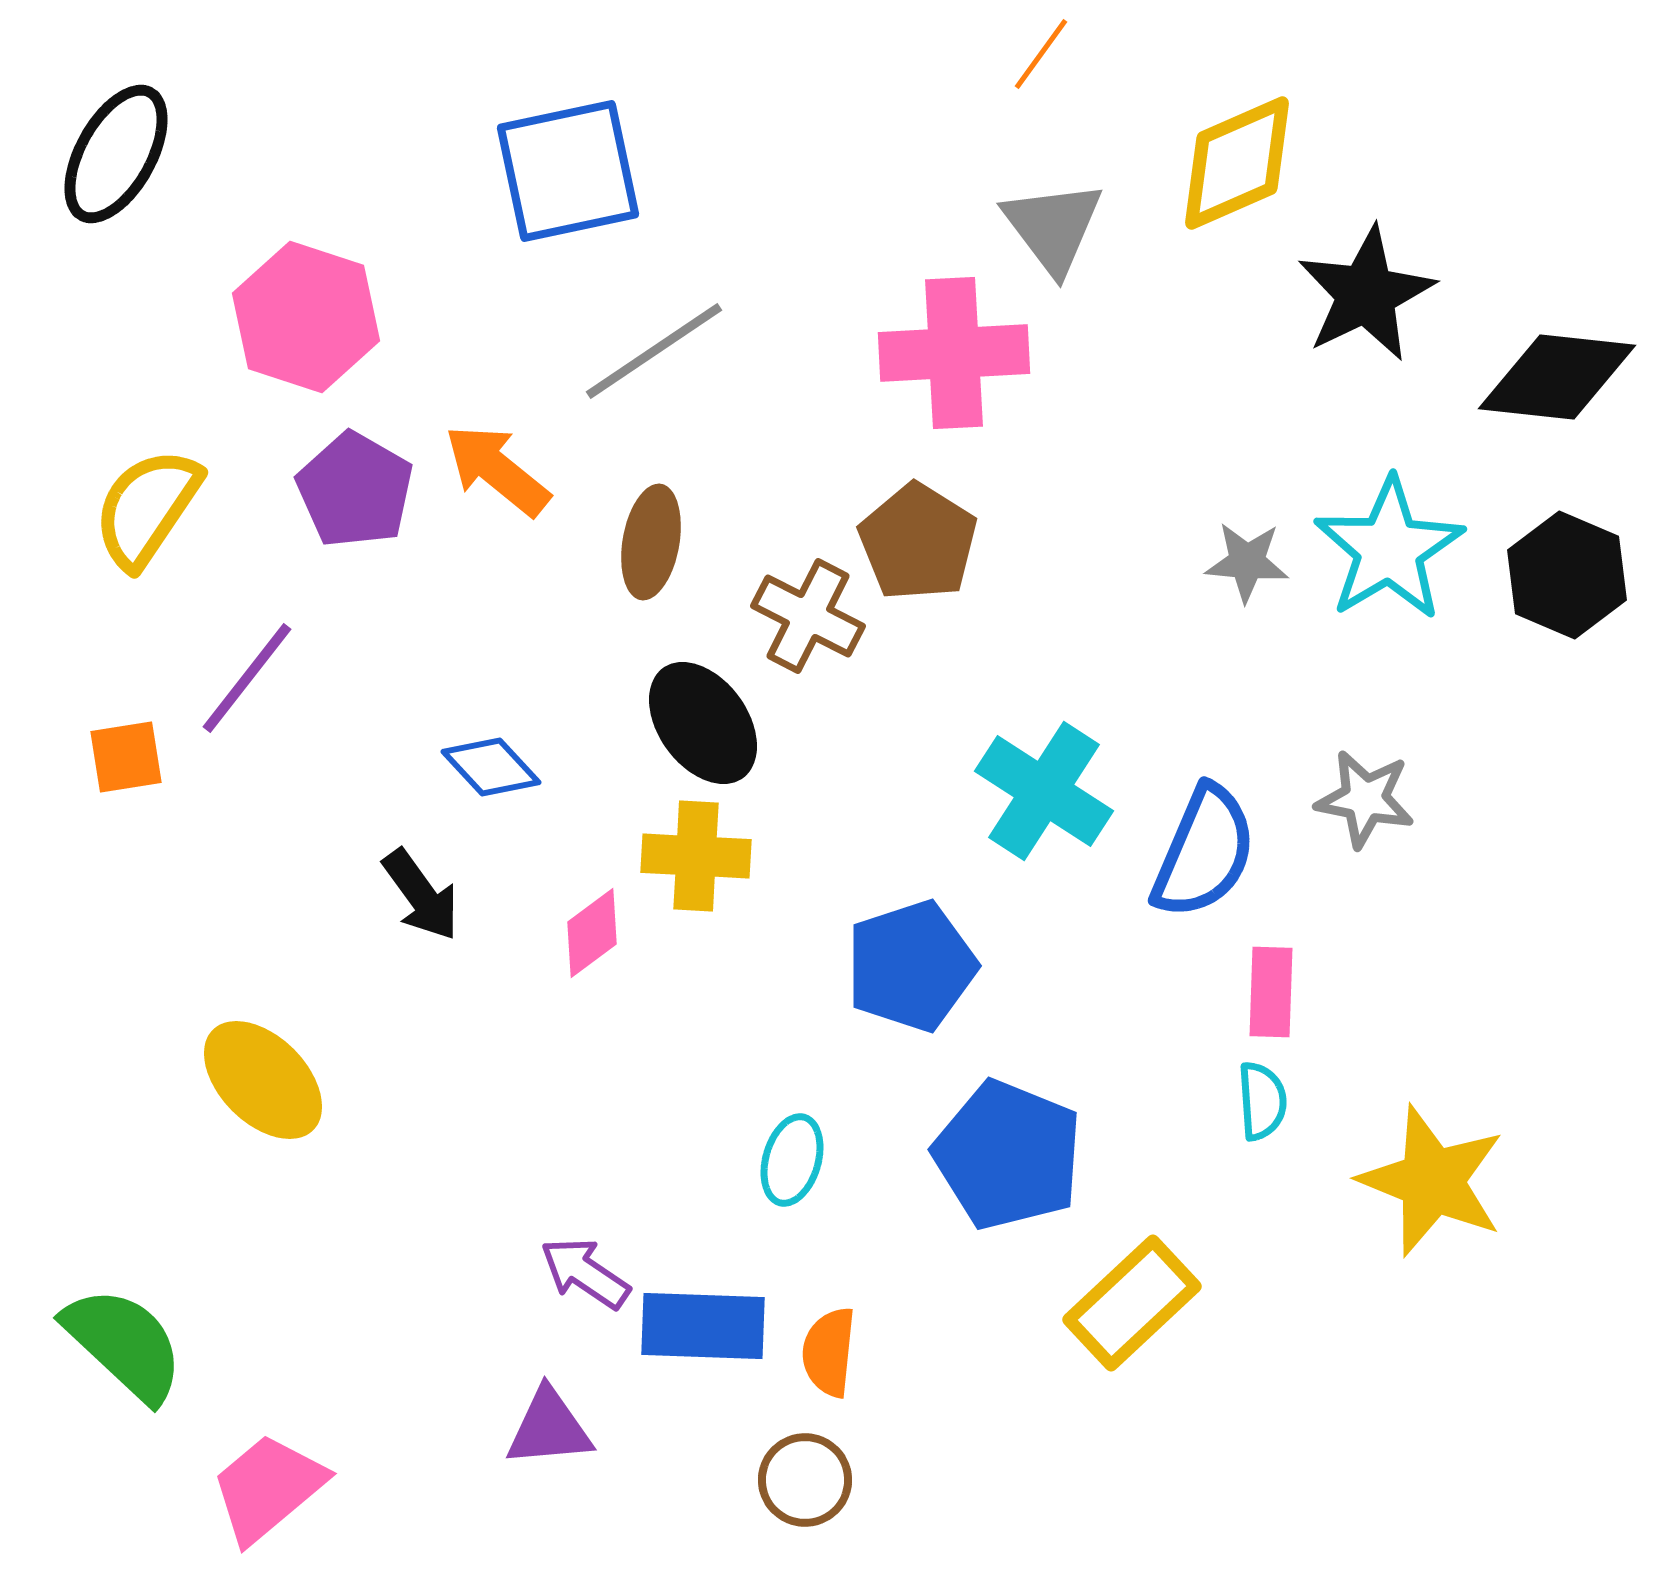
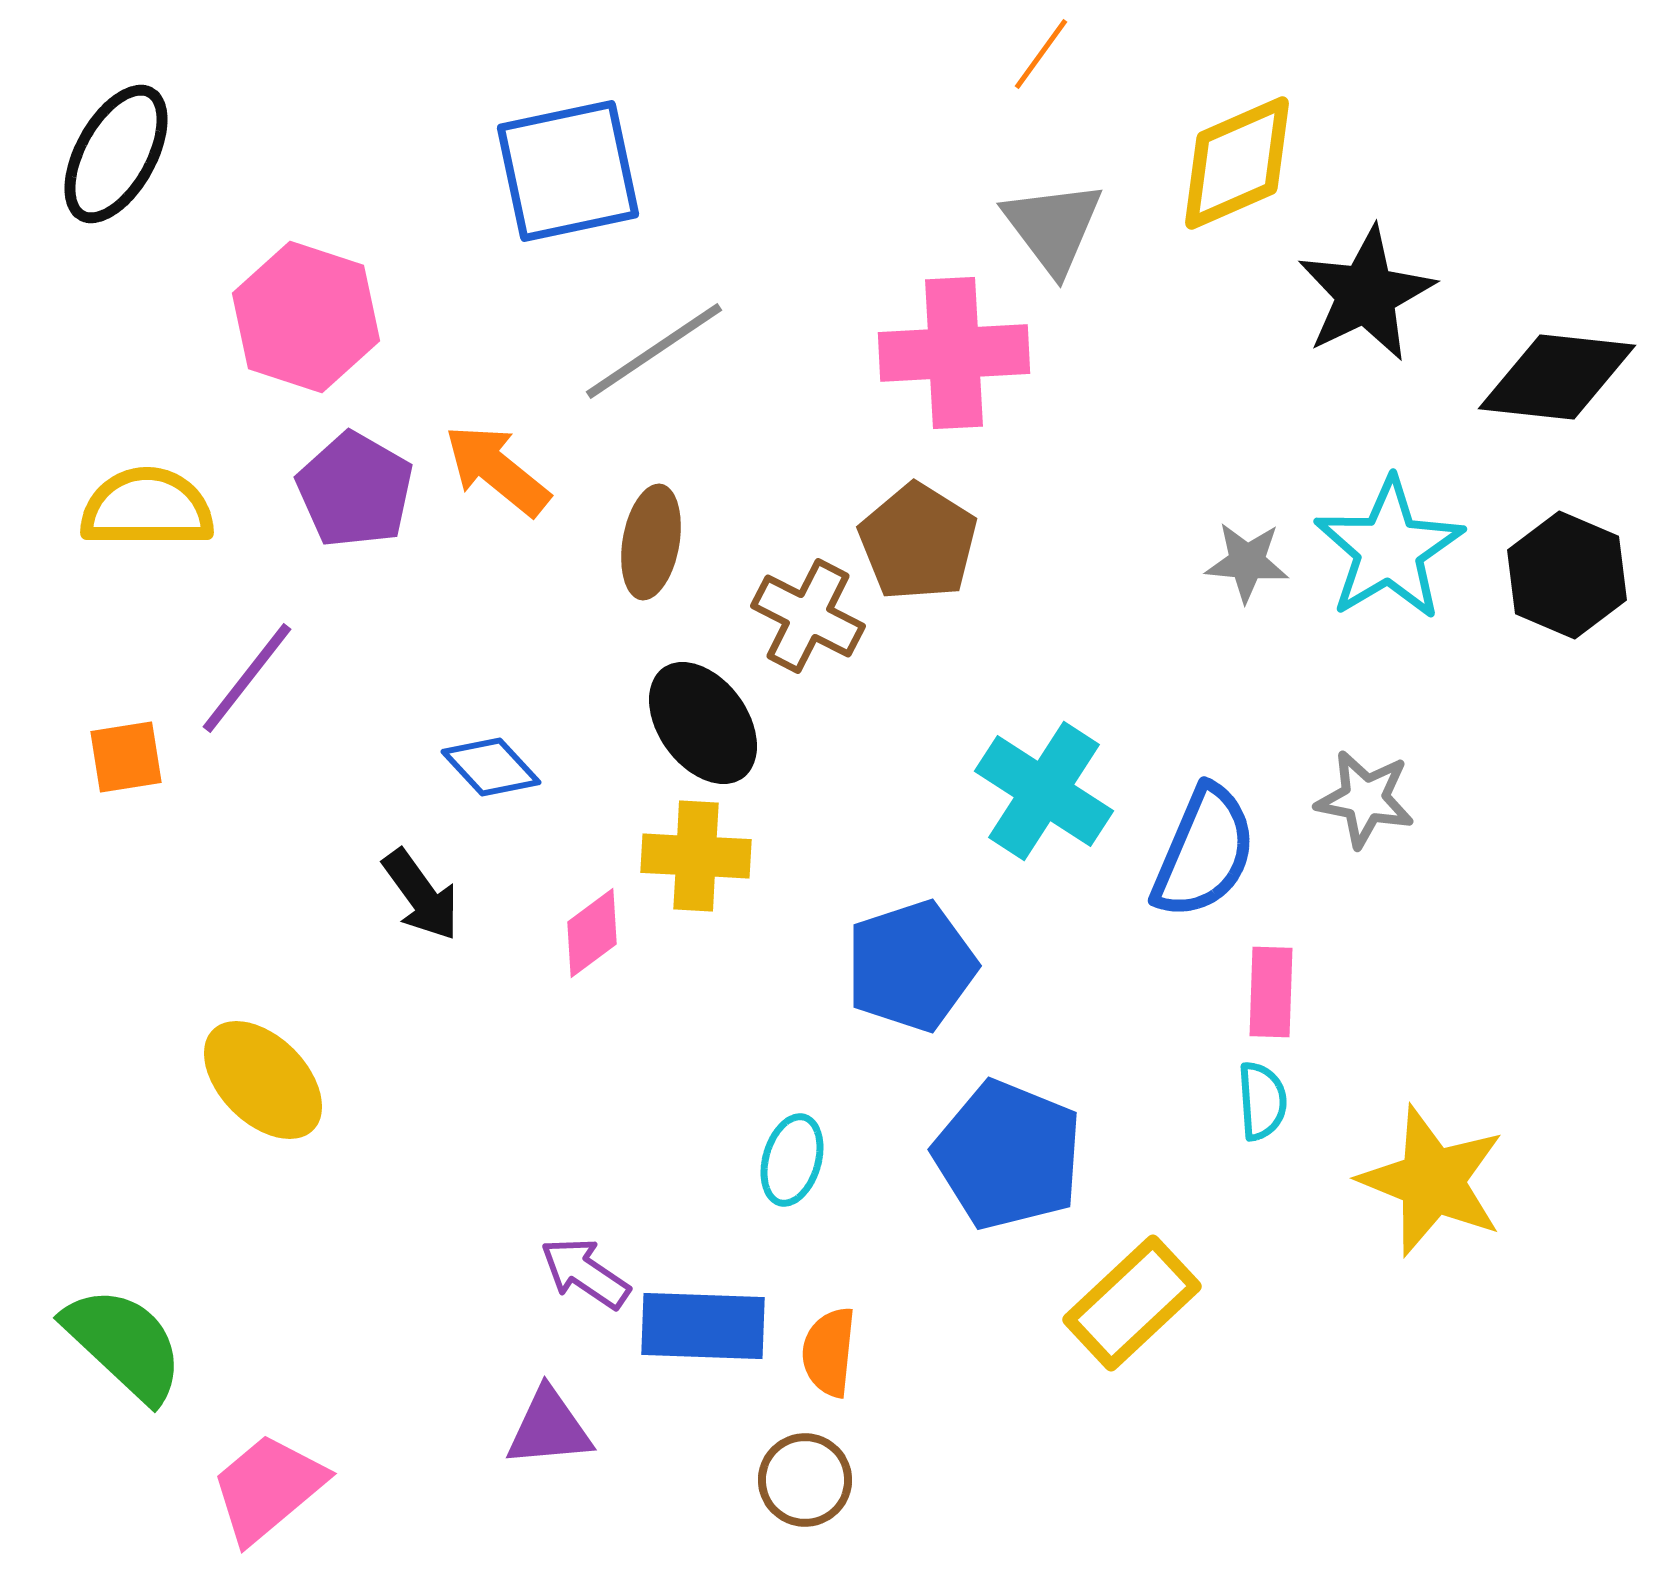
yellow semicircle at (147, 508): rotated 56 degrees clockwise
